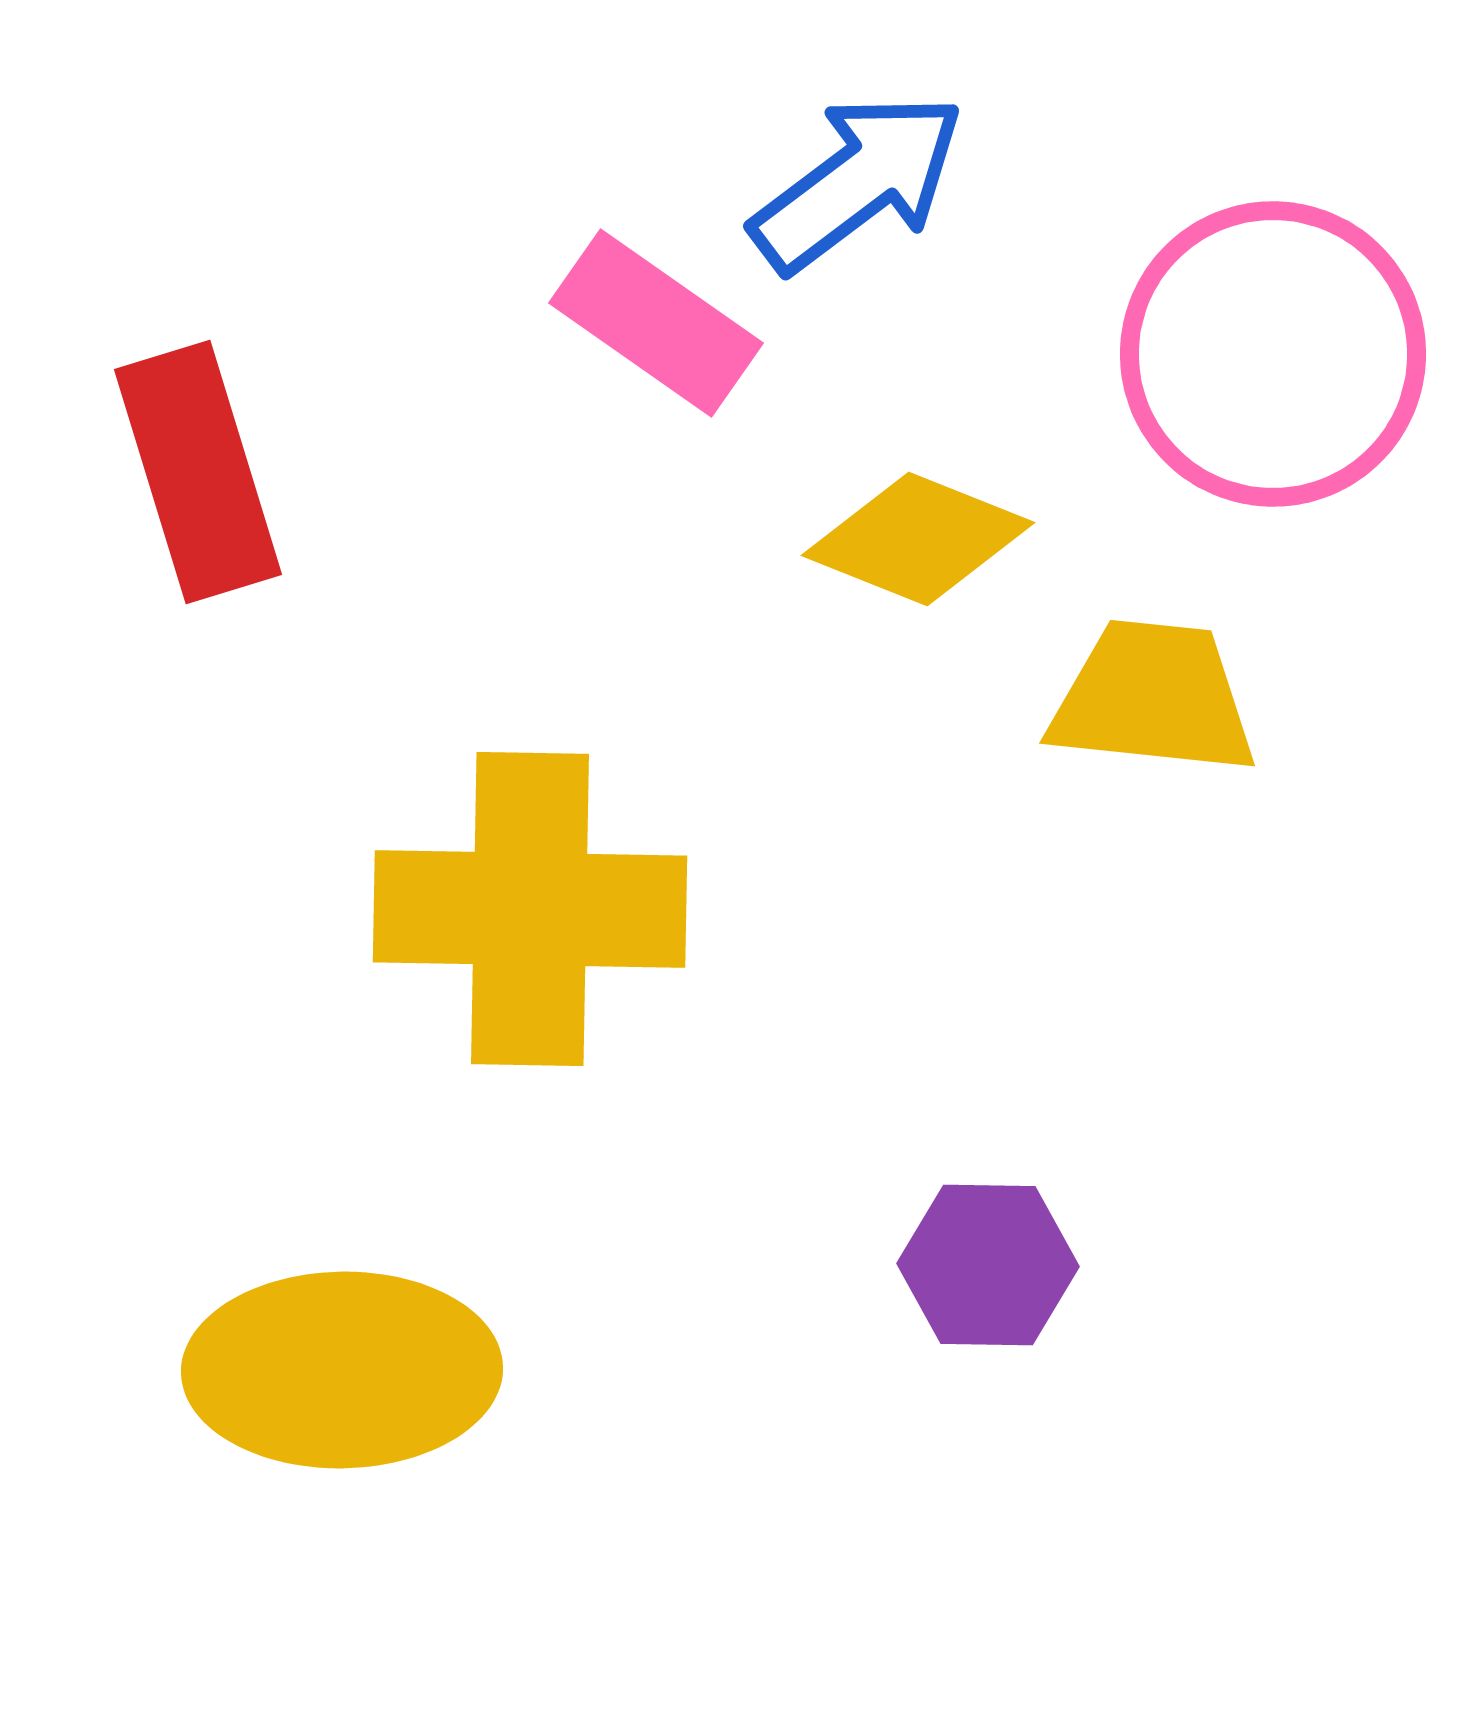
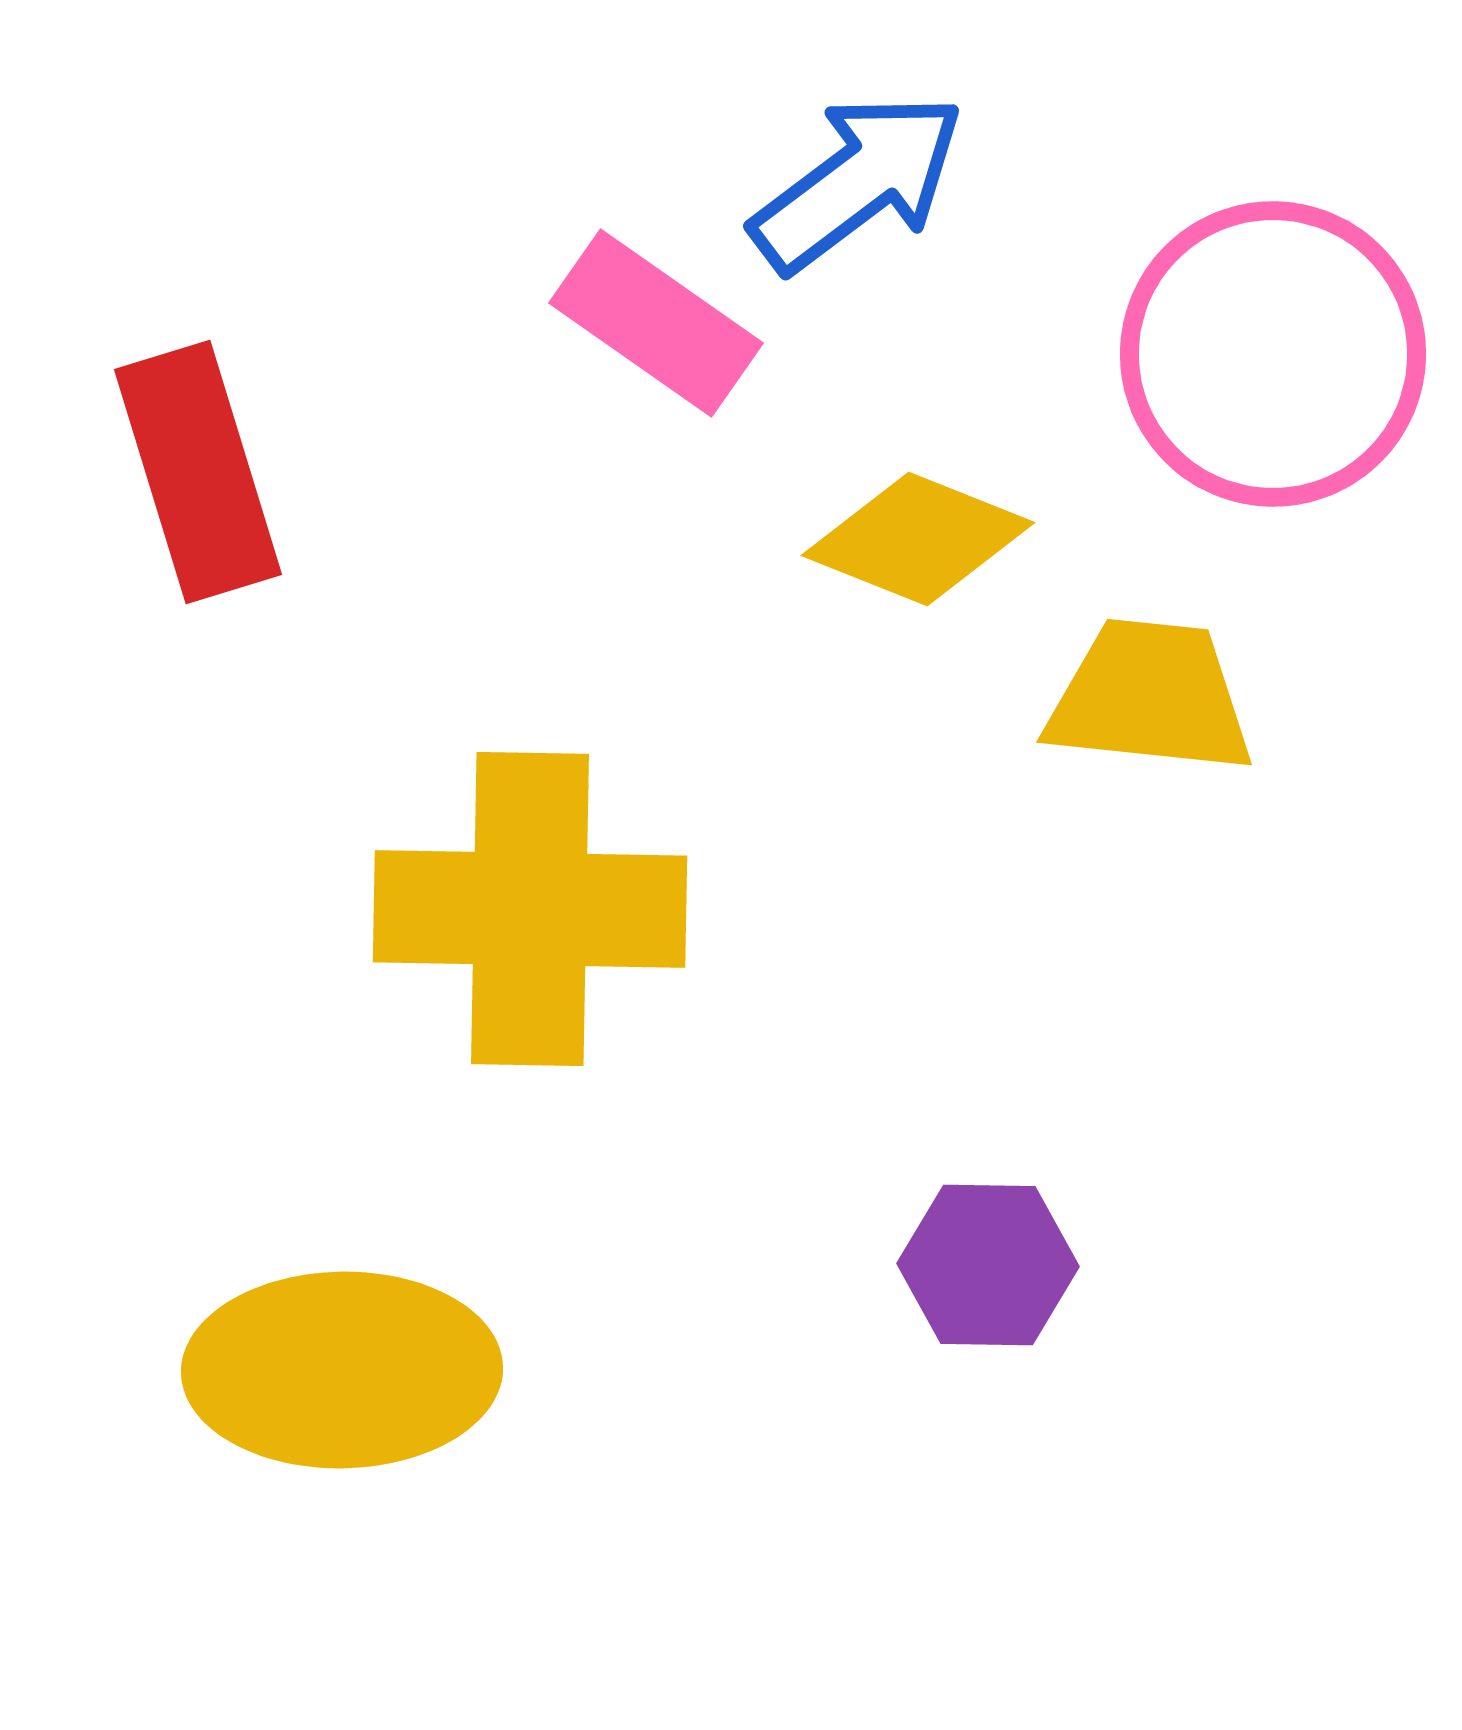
yellow trapezoid: moved 3 px left, 1 px up
